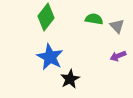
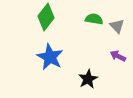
purple arrow: rotated 49 degrees clockwise
black star: moved 18 px right
